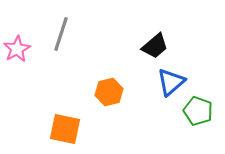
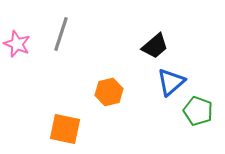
pink star: moved 5 px up; rotated 20 degrees counterclockwise
